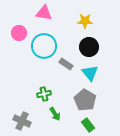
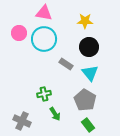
cyan circle: moved 7 px up
